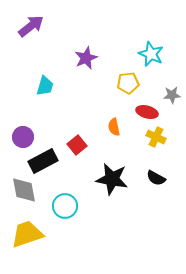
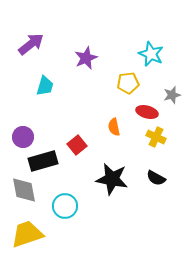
purple arrow: moved 18 px down
gray star: rotated 12 degrees counterclockwise
black rectangle: rotated 12 degrees clockwise
